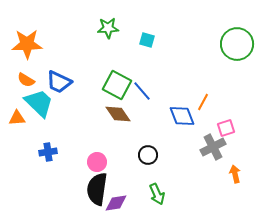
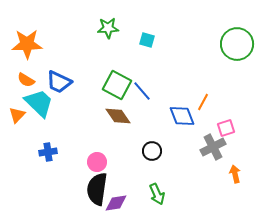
brown diamond: moved 2 px down
orange triangle: moved 3 px up; rotated 42 degrees counterclockwise
black circle: moved 4 px right, 4 px up
